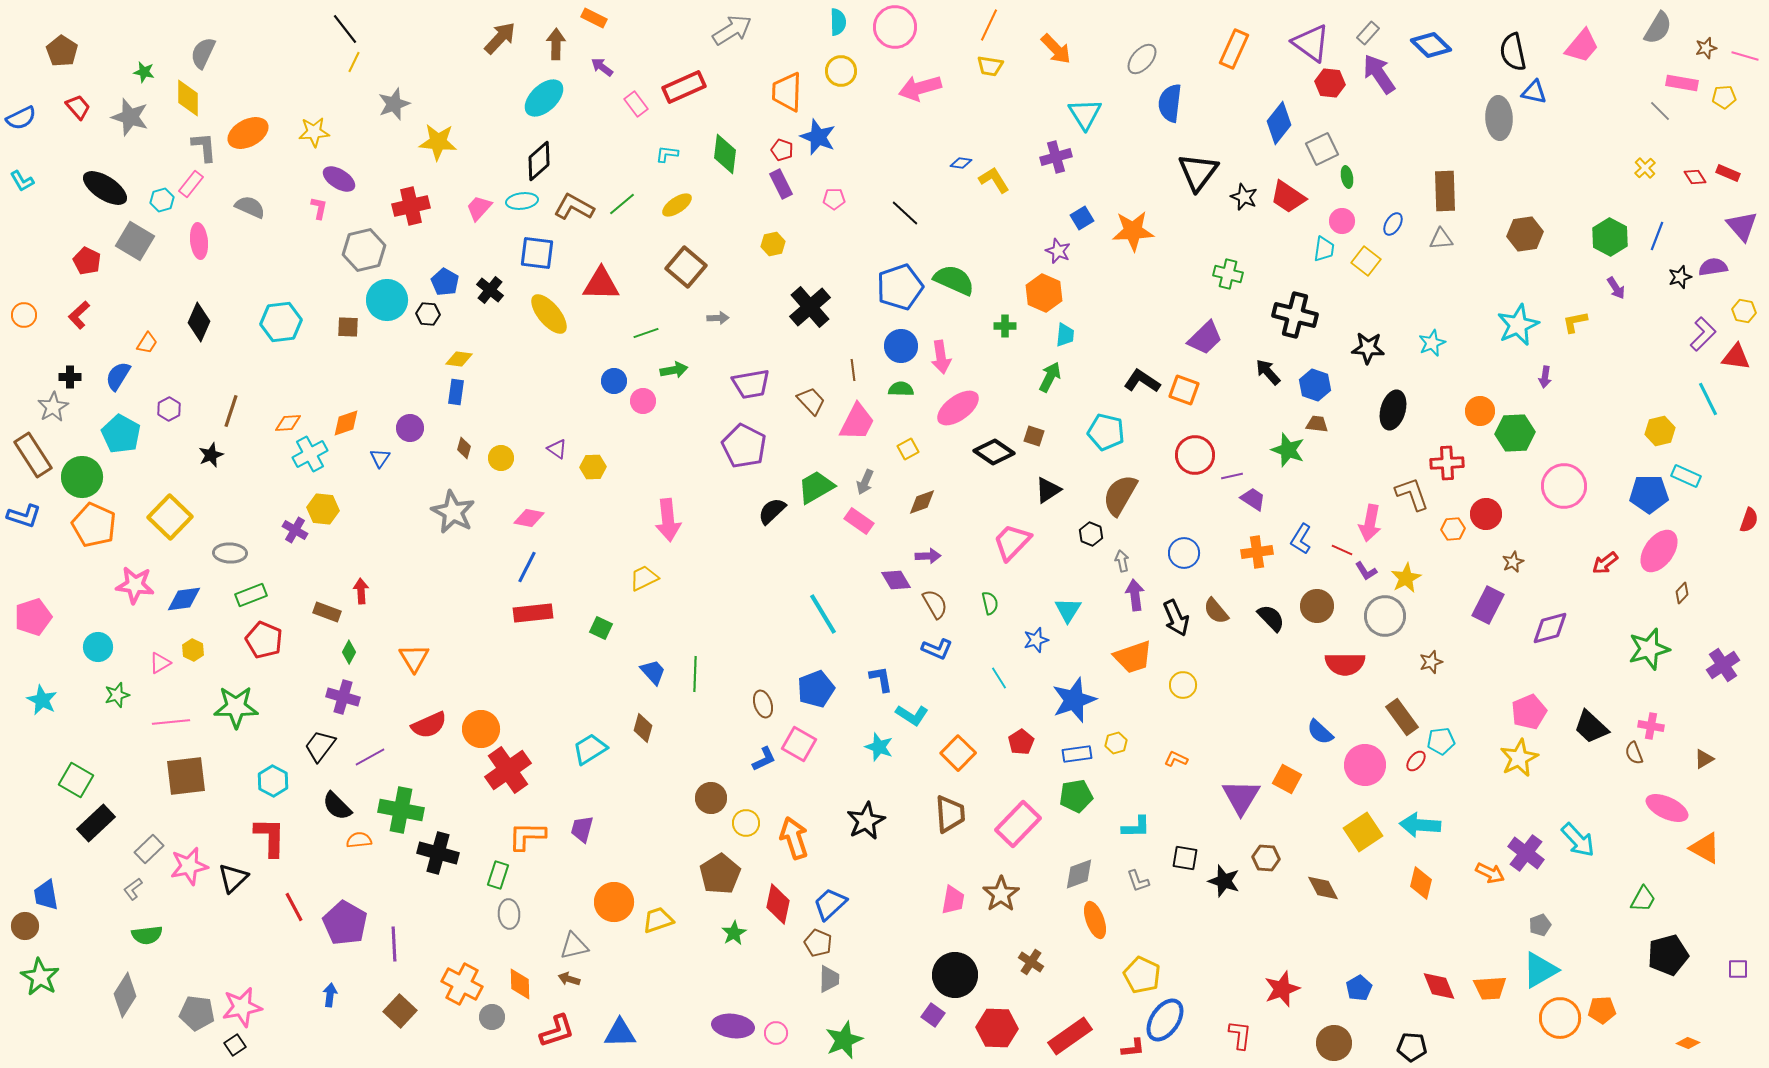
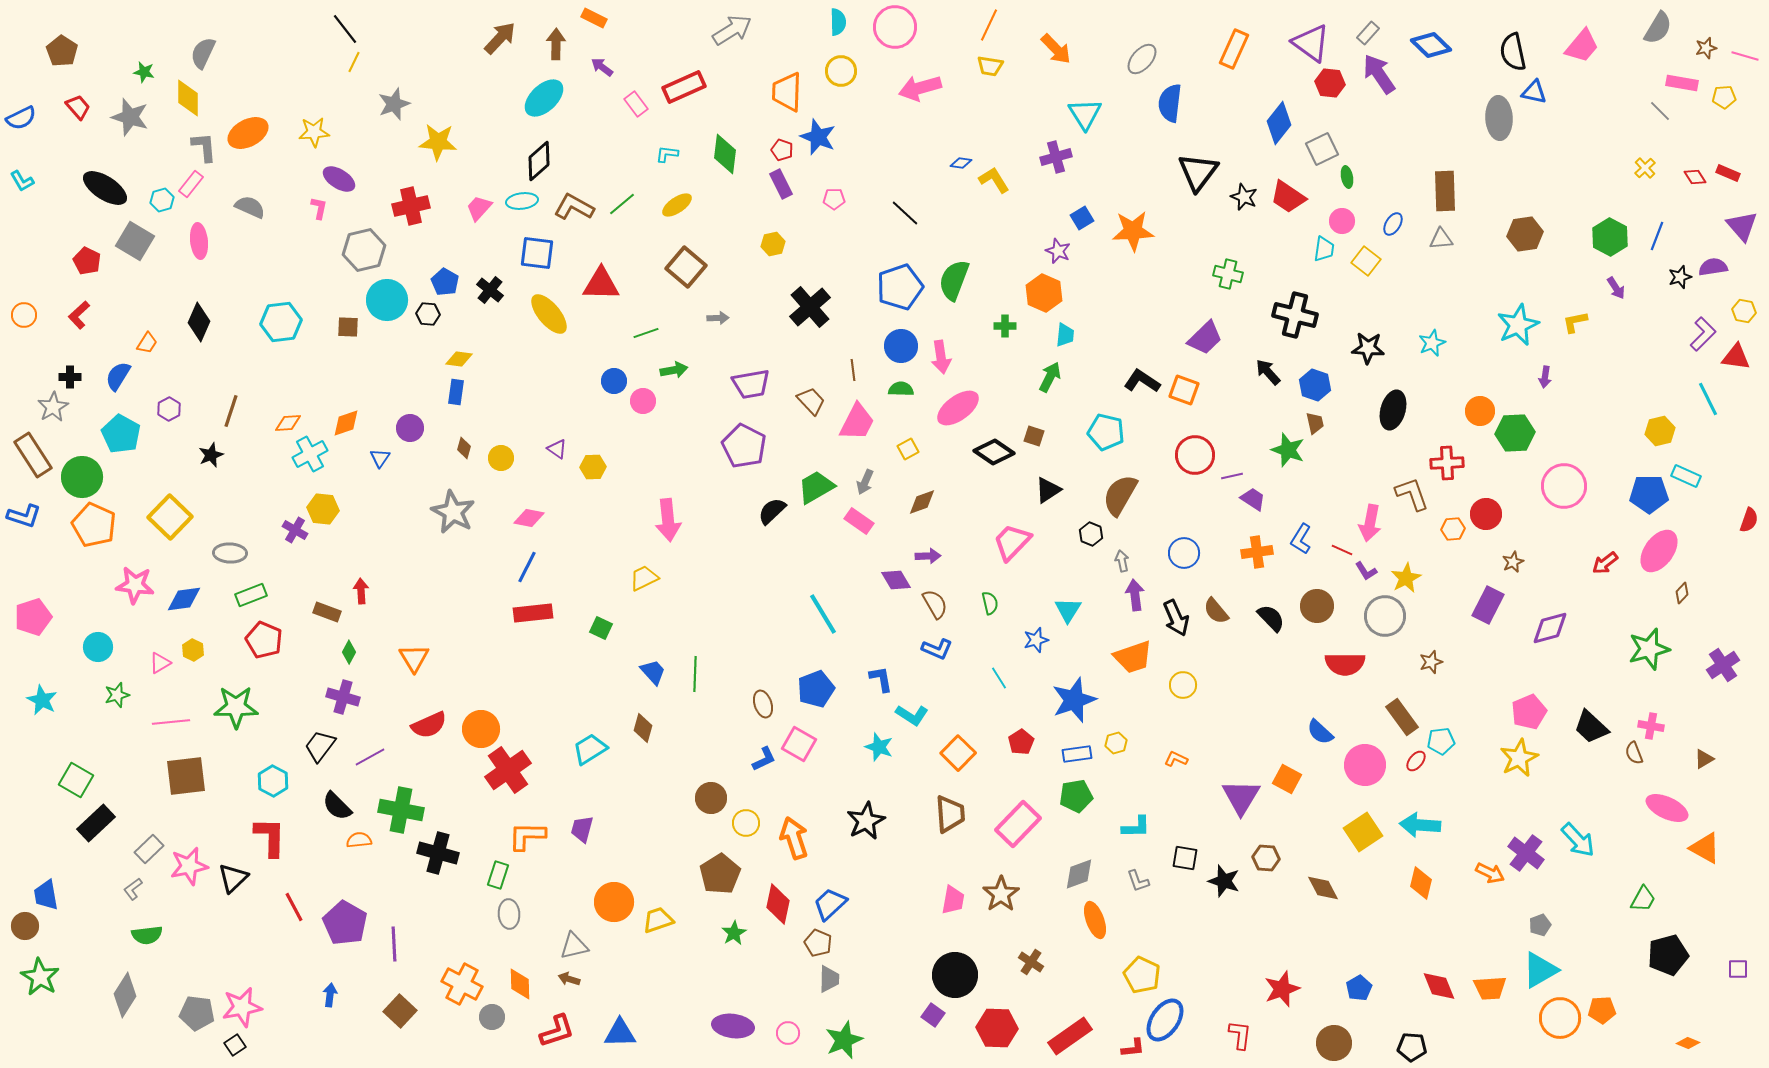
green semicircle at (954, 280): rotated 93 degrees counterclockwise
brown trapezoid at (1317, 424): moved 2 px left, 1 px up; rotated 70 degrees clockwise
pink circle at (776, 1033): moved 12 px right
